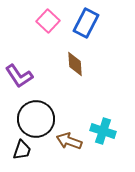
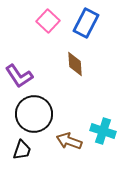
black circle: moved 2 px left, 5 px up
